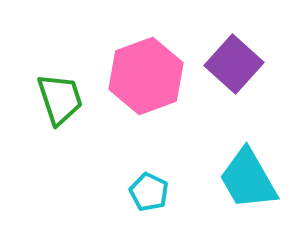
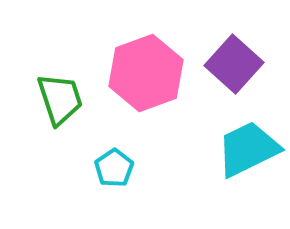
pink hexagon: moved 3 px up
cyan trapezoid: moved 30 px up; rotated 94 degrees clockwise
cyan pentagon: moved 35 px left, 24 px up; rotated 12 degrees clockwise
